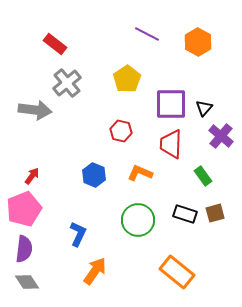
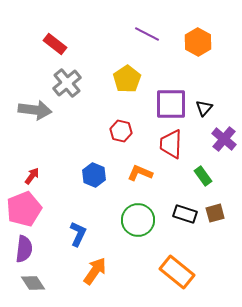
purple cross: moved 3 px right, 3 px down
gray diamond: moved 6 px right, 1 px down
